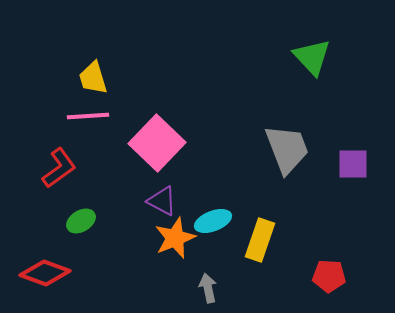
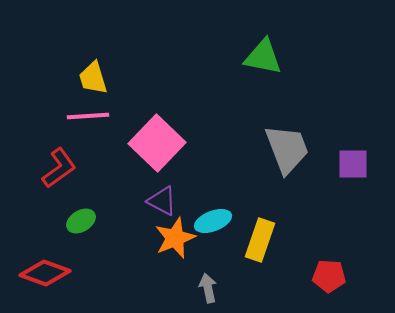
green triangle: moved 49 px left; rotated 36 degrees counterclockwise
